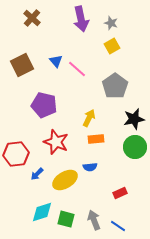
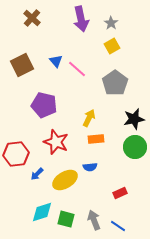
gray star: rotated 16 degrees clockwise
gray pentagon: moved 3 px up
